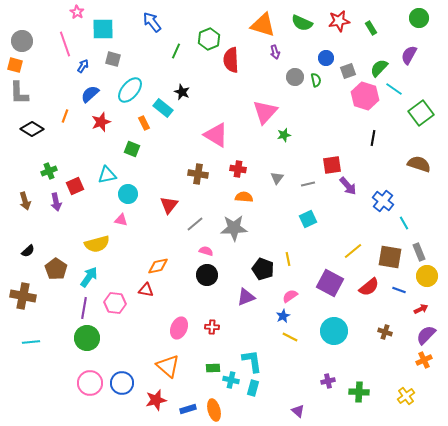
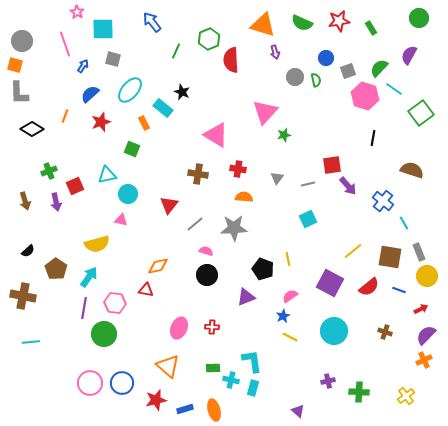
brown semicircle at (419, 164): moved 7 px left, 6 px down
green circle at (87, 338): moved 17 px right, 4 px up
blue rectangle at (188, 409): moved 3 px left
